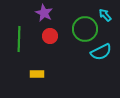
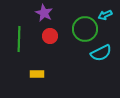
cyan arrow: rotated 72 degrees counterclockwise
cyan semicircle: moved 1 px down
